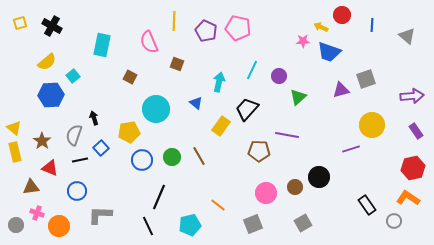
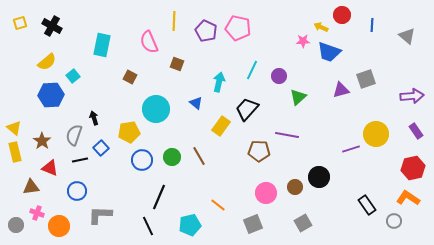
yellow circle at (372, 125): moved 4 px right, 9 px down
